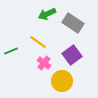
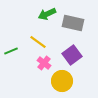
gray rectangle: rotated 20 degrees counterclockwise
